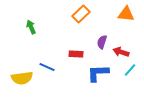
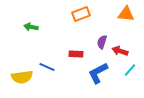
orange rectangle: rotated 24 degrees clockwise
green arrow: rotated 56 degrees counterclockwise
red arrow: moved 1 px left, 1 px up
blue L-shape: rotated 25 degrees counterclockwise
yellow semicircle: moved 1 px up
